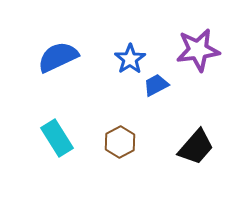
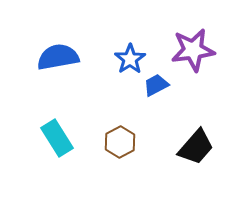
purple star: moved 5 px left
blue semicircle: rotated 15 degrees clockwise
